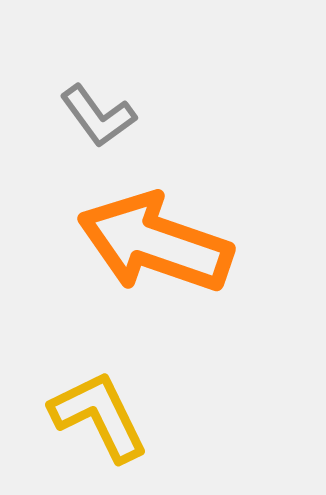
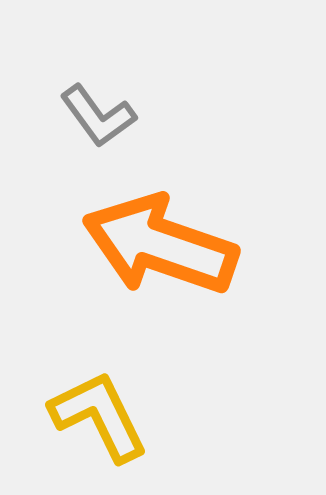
orange arrow: moved 5 px right, 2 px down
